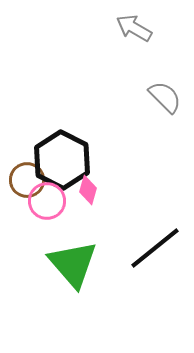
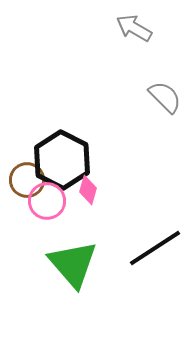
black line: rotated 6 degrees clockwise
